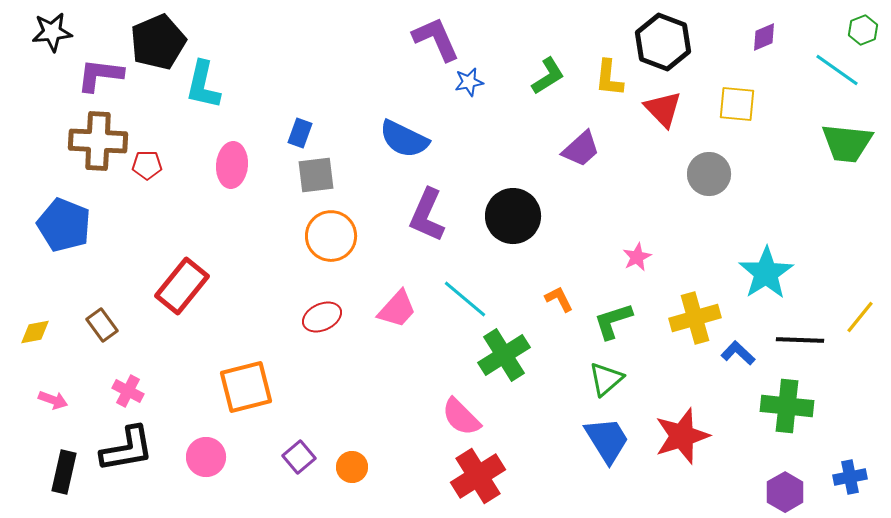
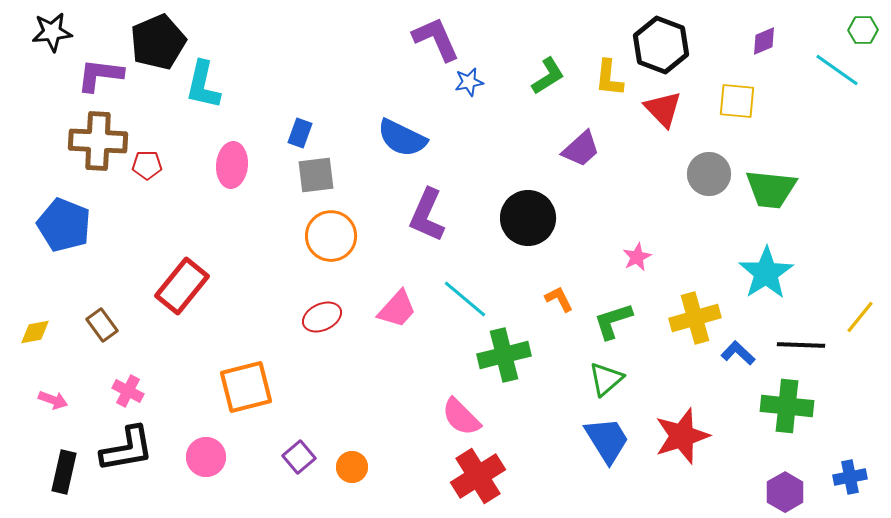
green hexagon at (863, 30): rotated 20 degrees clockwise
purple diamond at (764, 37): moved 4 px down
black hexagon at (663, 42): moved 2 px left, 3 px down
yellow square at (737, 104): moved 3 px up
blue semicircle at (404, 139): moved 2 px left, 1 px up
green trapezoid at (847, 143): moved 76 px left, 46 px down
black circle at (513, 216): moved 15 px right, 2 px down
black line at (800, 340): moved 1 px right, 5 px down
green cross at (504, 355): rotated 18 degrees clockwise
